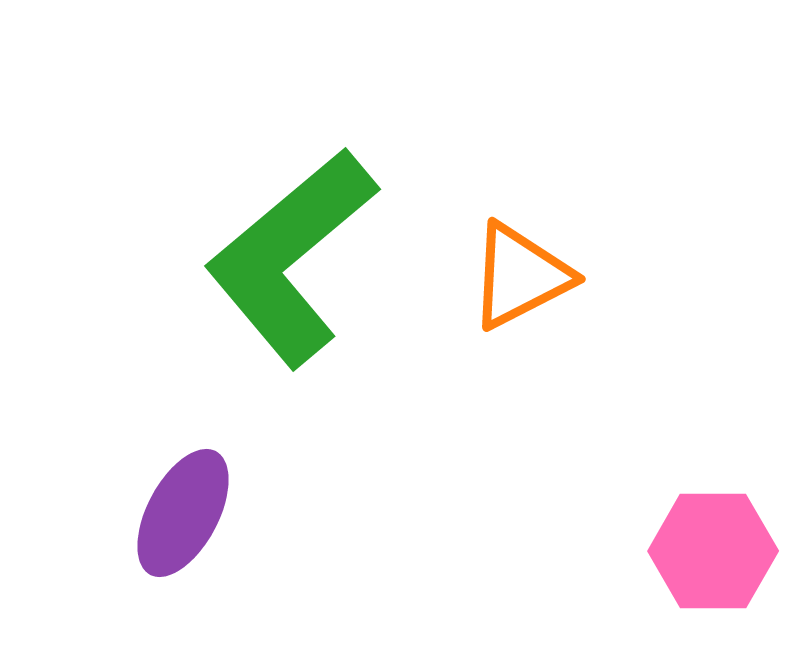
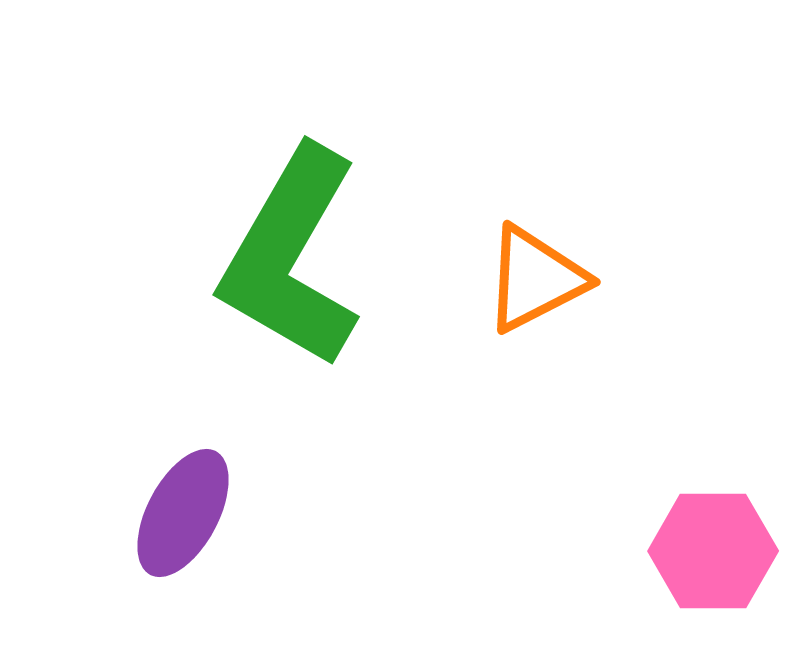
green L-shape: rotated 20 degrees counterclockwise
orange triangle: moved 15 px right, 3 px down
